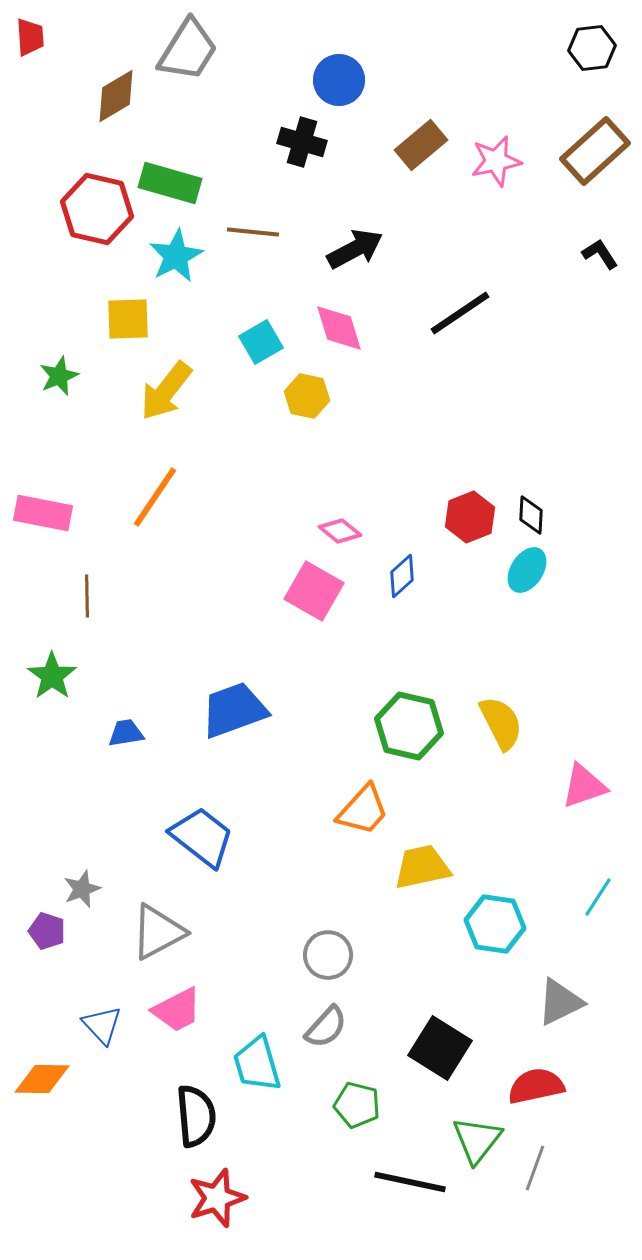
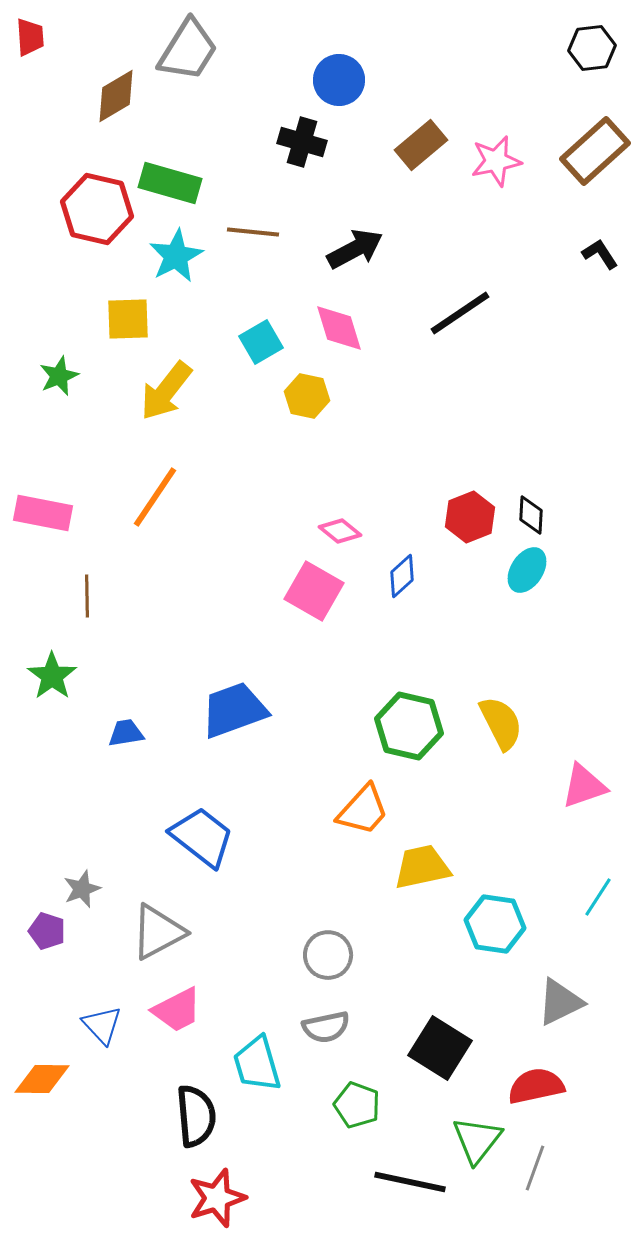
gray semicircle at (326, 1027): rotated 36 degrees clockwise
green pentagon at (357, 1105): rotated 6 degrees clockwise
